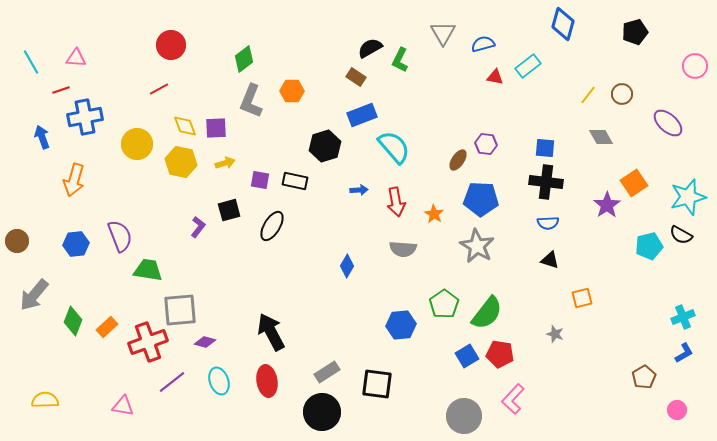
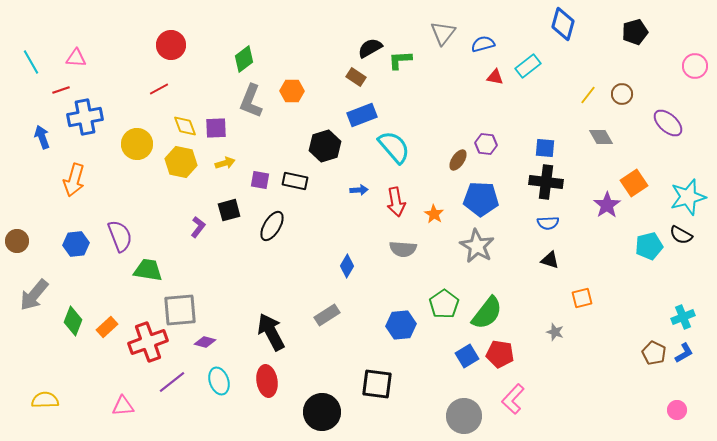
gray triangle at (443, 33): rotated 8 degrees clockwise
green L-shape at (400, 60): rotated 60 degrees clockwise
gray star at (555, 334): moved 2 px up
gray rectangle at (327, 372): moved 57 px up
brown pentagon at (644, 377): moved 10 px right, 24 px up; rotated 15 degrees counterclockwise
pink triangle at (123, 406): rotated 15 degrees counterclockwise
